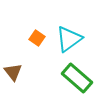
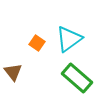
orange square: moved 5 px down
